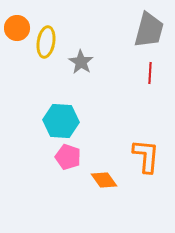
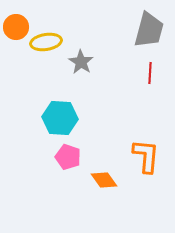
orange circle: moved 1 px left, 1 px up
yellow ellipse: rotated 72 degrees clockwise
cyan hexagon: moved 1 px left, 3 px up
